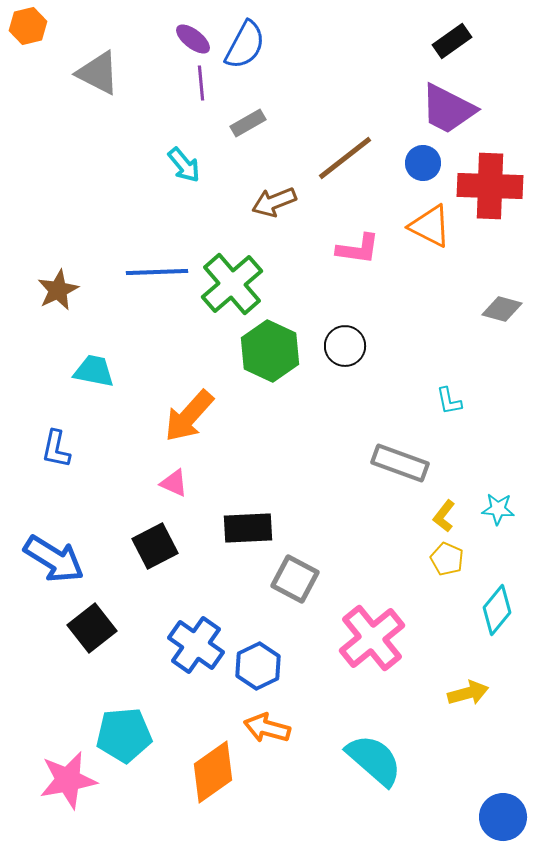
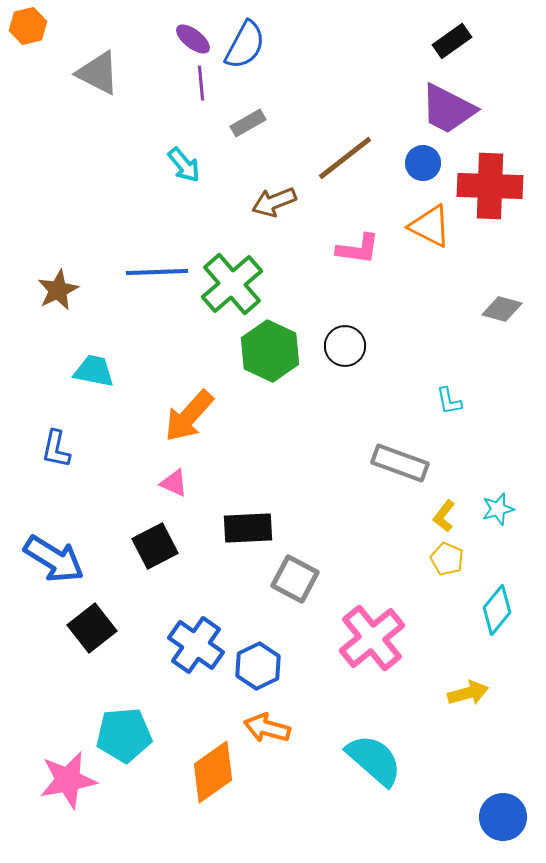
cyan star at (498, 509): rotated 20 degrees counterclockwise
